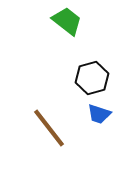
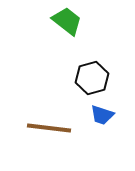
blue trapezoid: moved 3 px right, 1 px down
brown line: rotated 45 degrees counterclockwise
